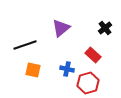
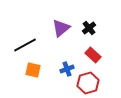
black cross: moved 16 px left
black line: rotated 10 degrees counterclockwise
blue cross: rotated 32 degrees counterclockwise
